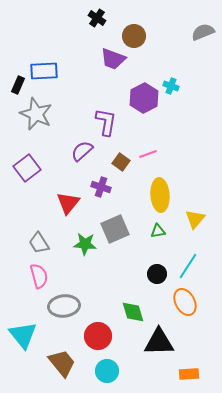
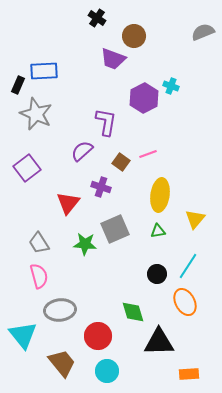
yellow ellipse: rotated 12 degrees clockwise
gray ellipse: moved 4 px left, 4 px down
